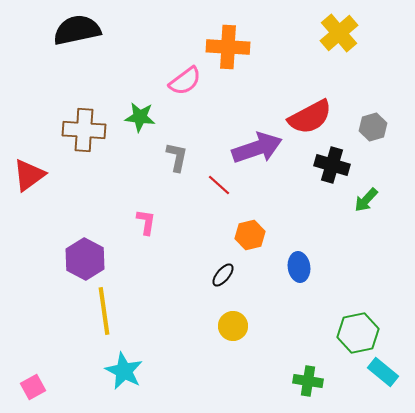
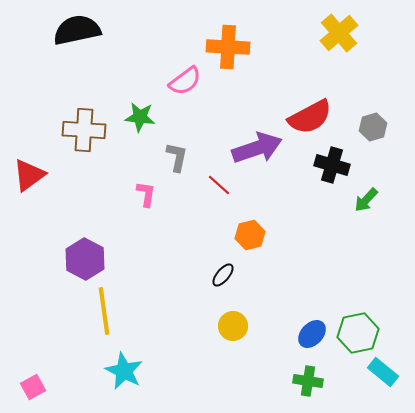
pink L-shape: moved 28 px up
blue ellipse: moved 13 px right, 67 px down; rotated 52 degrees clockwise
